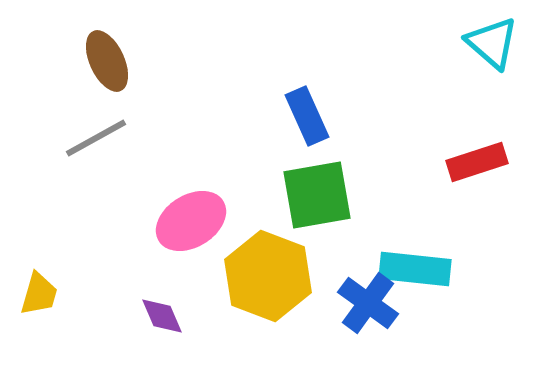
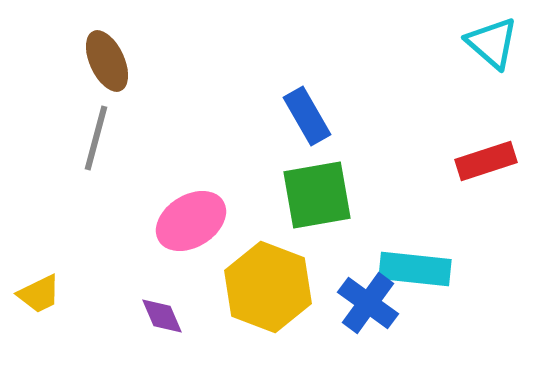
blue rectangle: rotated 6 degrees counterclockwise
gray line: rotated 46 degrees counterclockwise
red rectangle: moved 9 px right, 1 px up
yellow hexagon: moved 11 px down
yellow trapezoid: rotated 48 degrees clockwise
